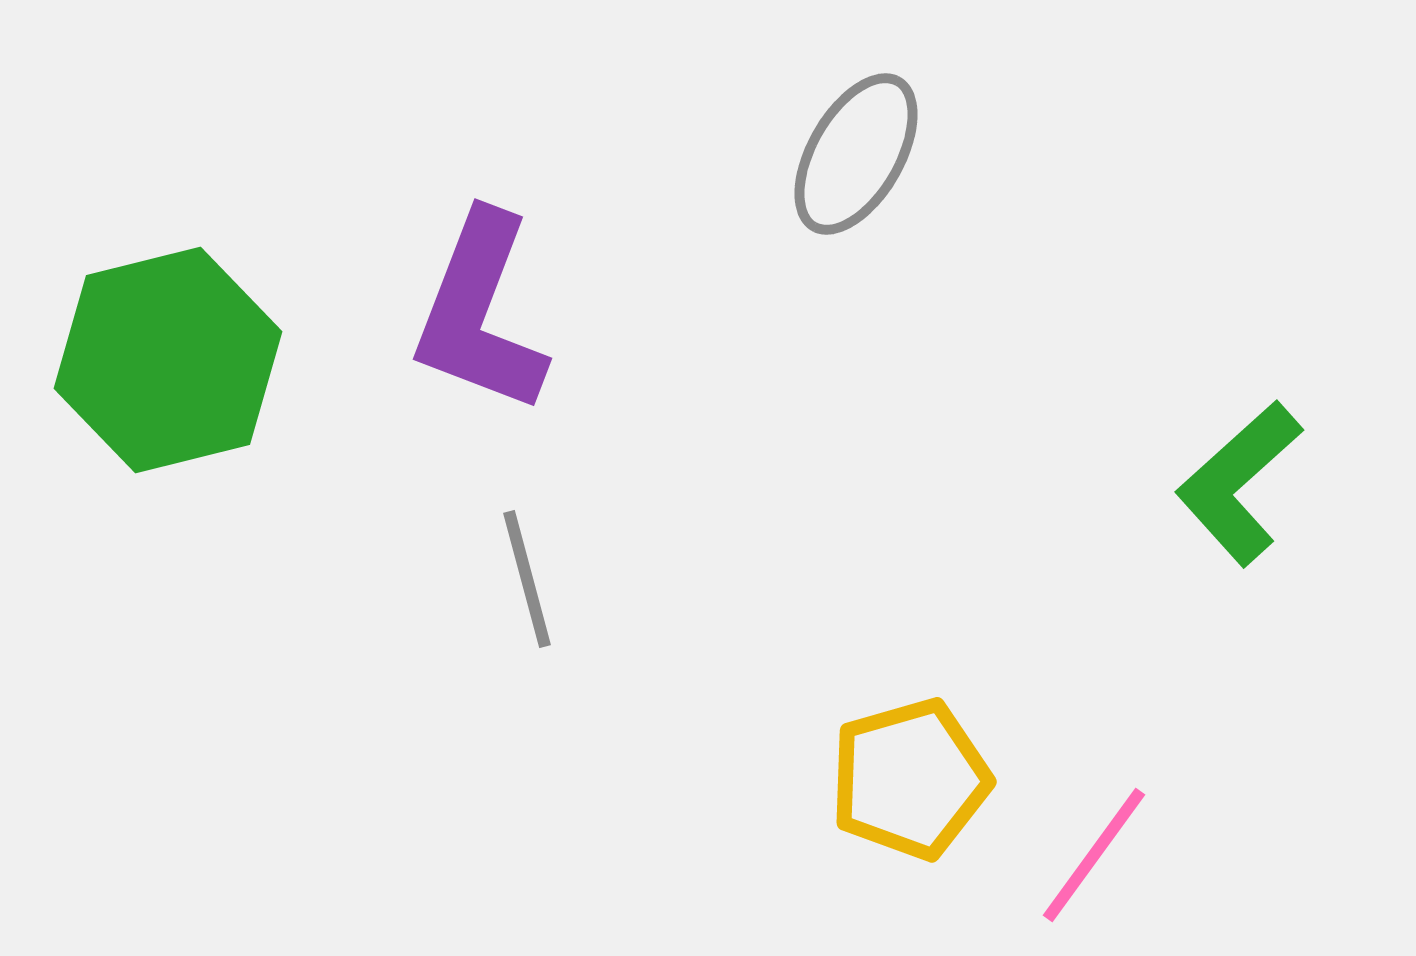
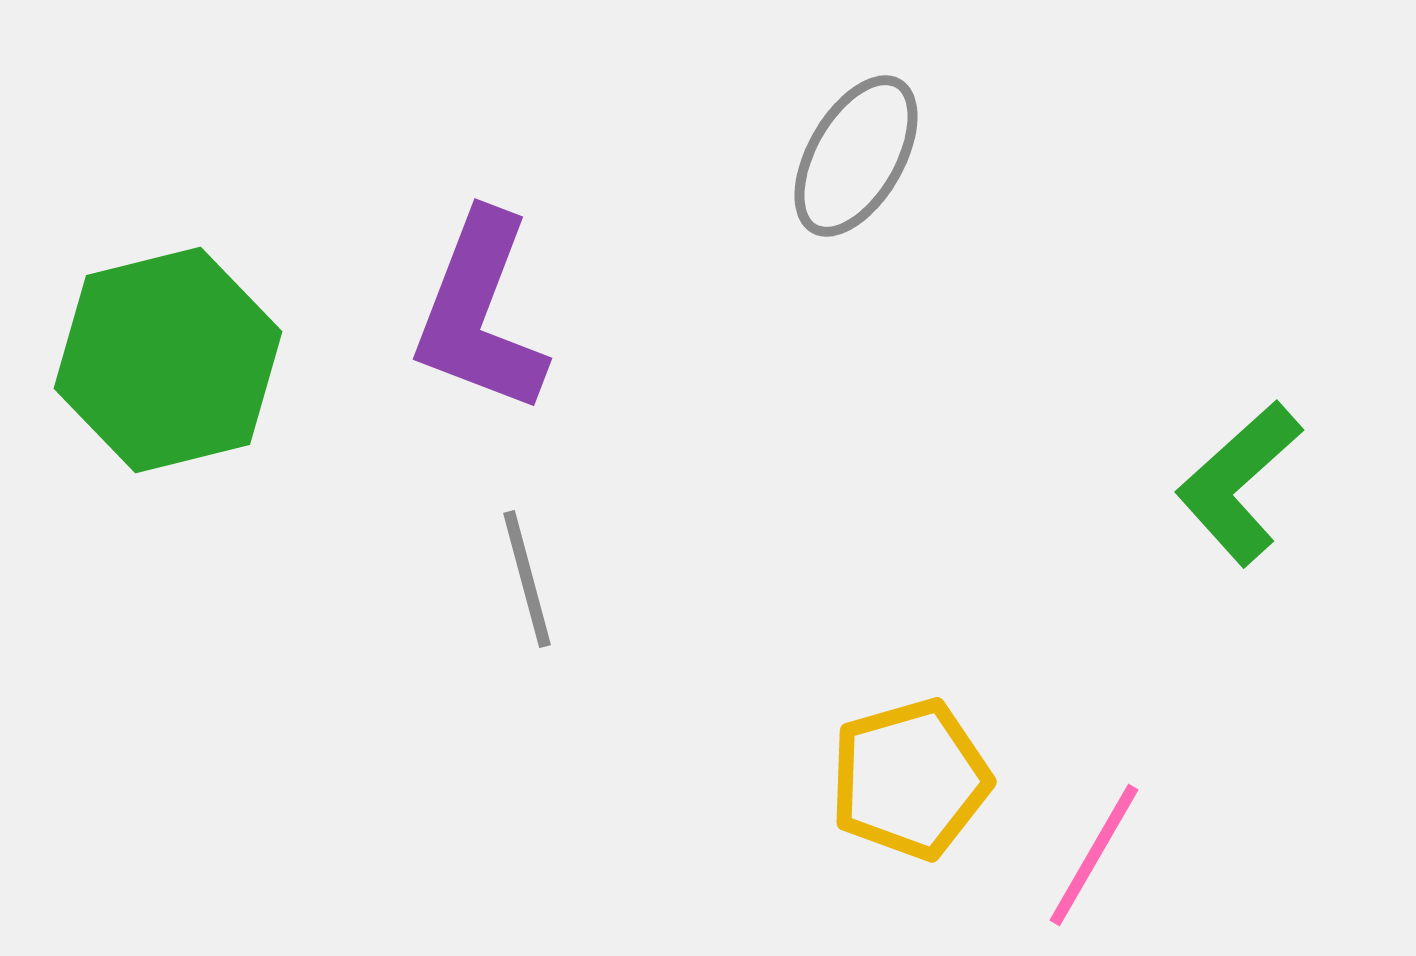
gray ellipse: moved 2 px down
pink line: rotated 6 degrees counterclockwise
